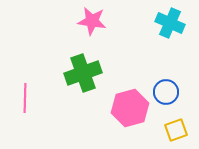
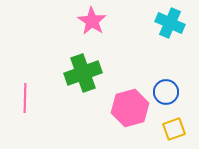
pink star: rotated 24 degrees clockwise
yellow square: moved 2 px left, 1 px up
